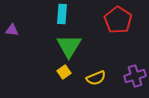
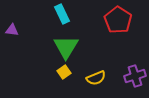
cyan rectangle: rotated 30 degrees counterclockwise
green triangle: moved 3 px left, 1 px down
